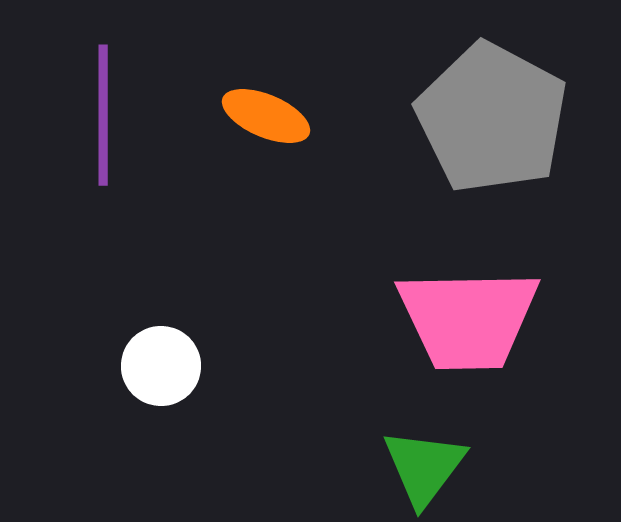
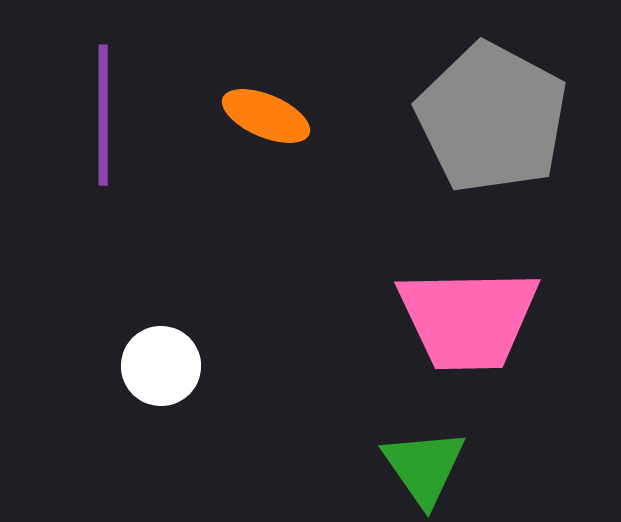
green triangle: rotated 12 degrees counterclockwise
